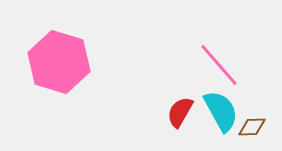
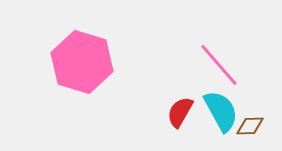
pink hexagon: moved 23 px right
brown diamond: moved 2 px left, 1 px up
